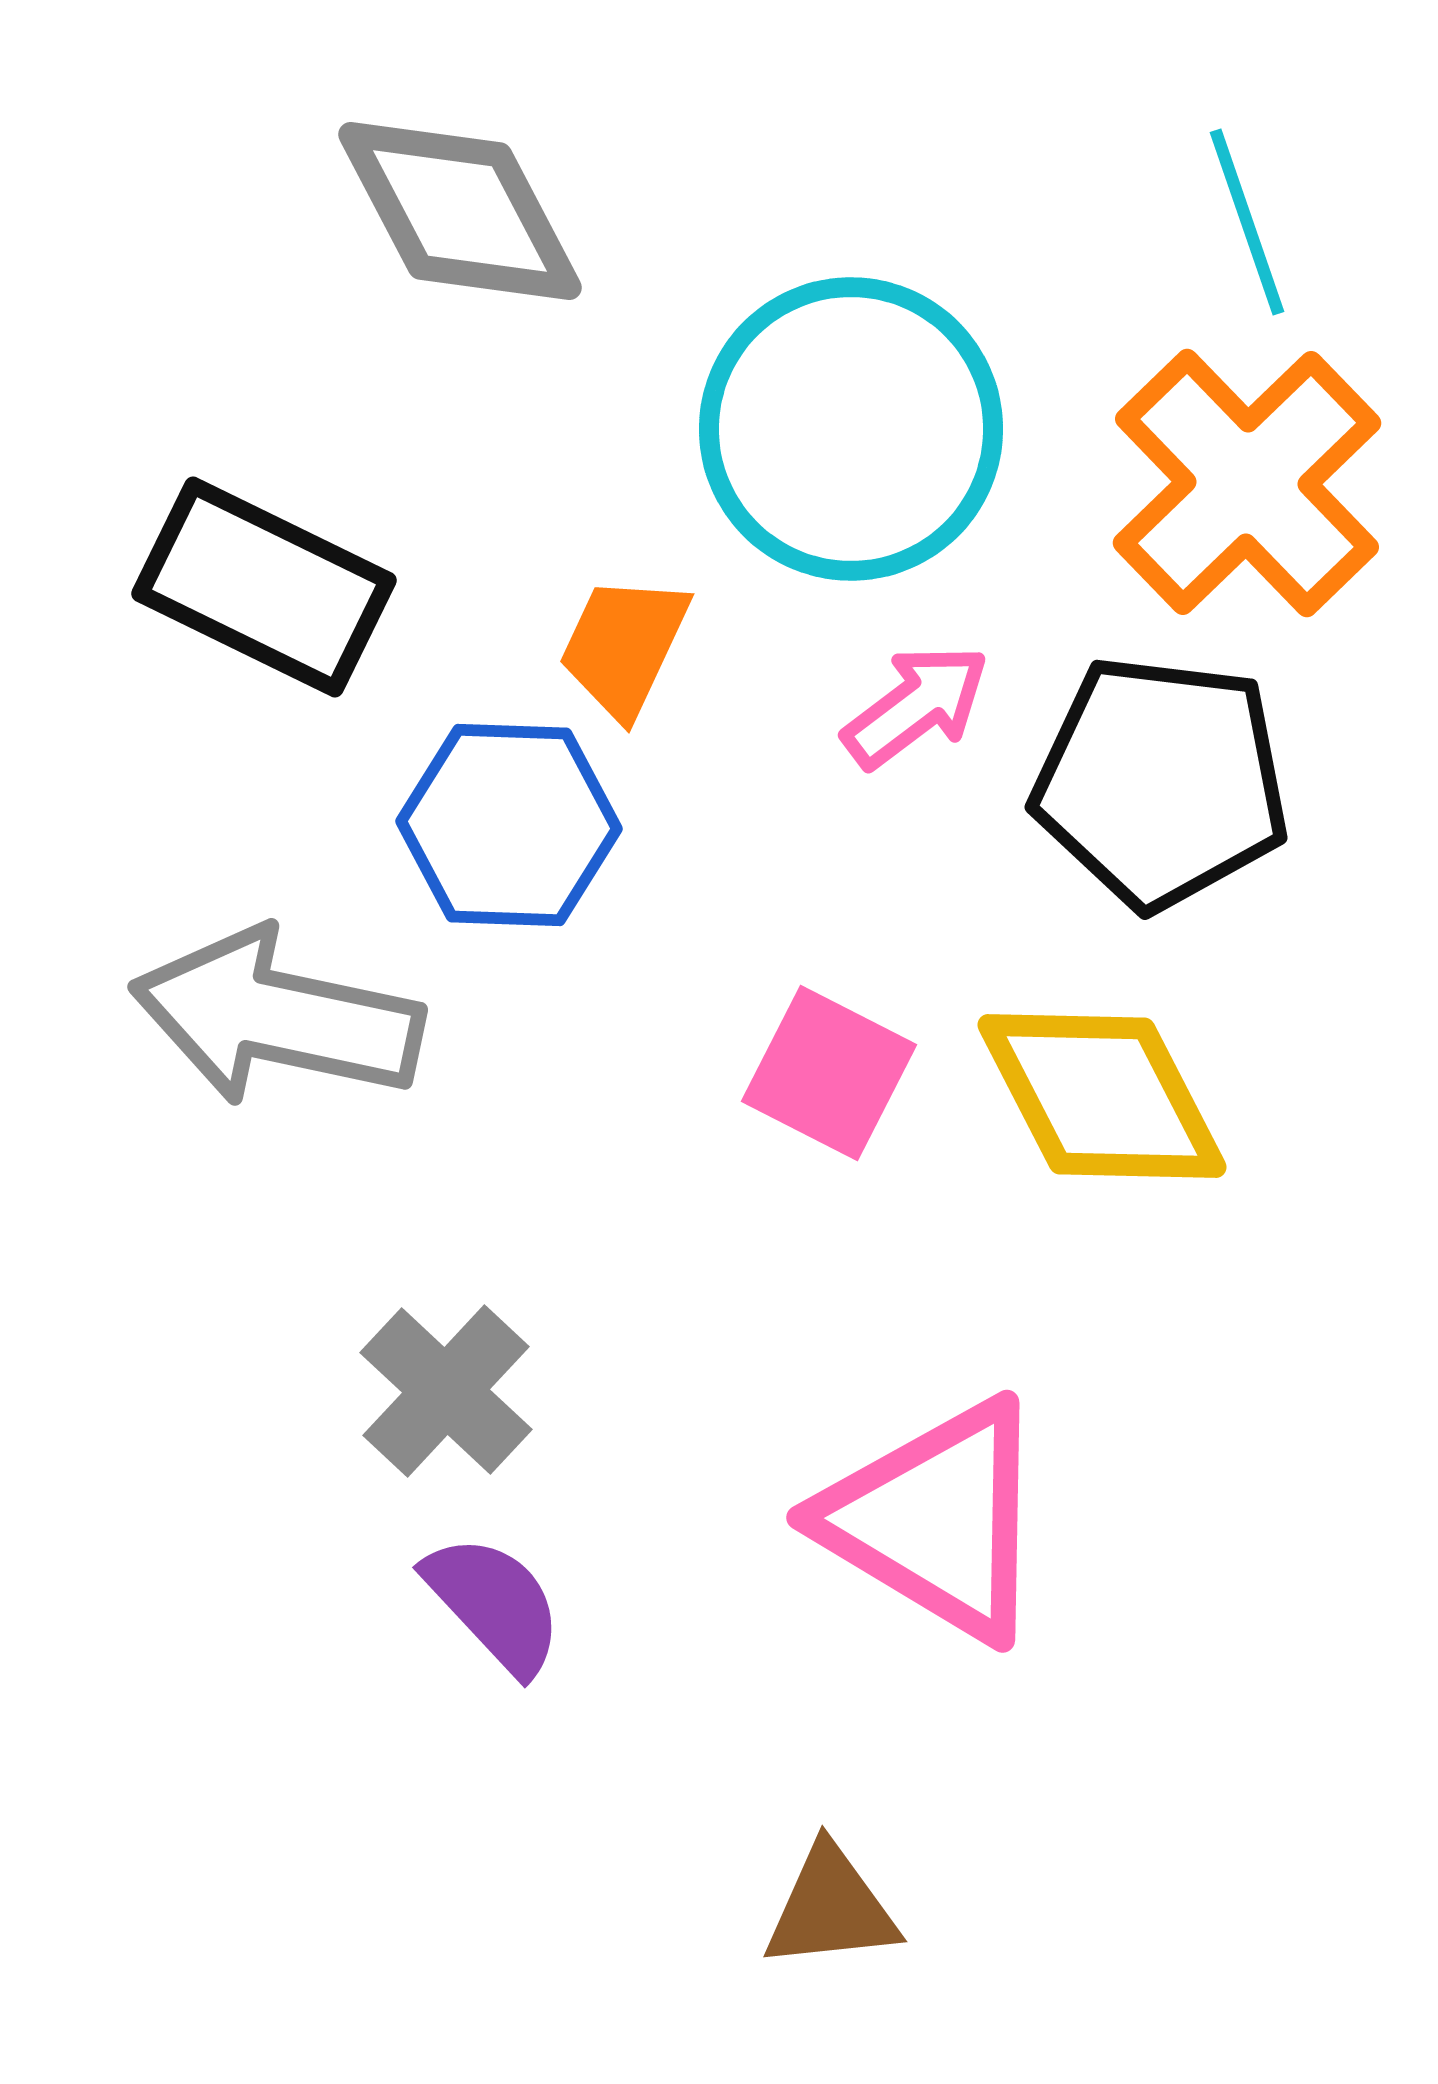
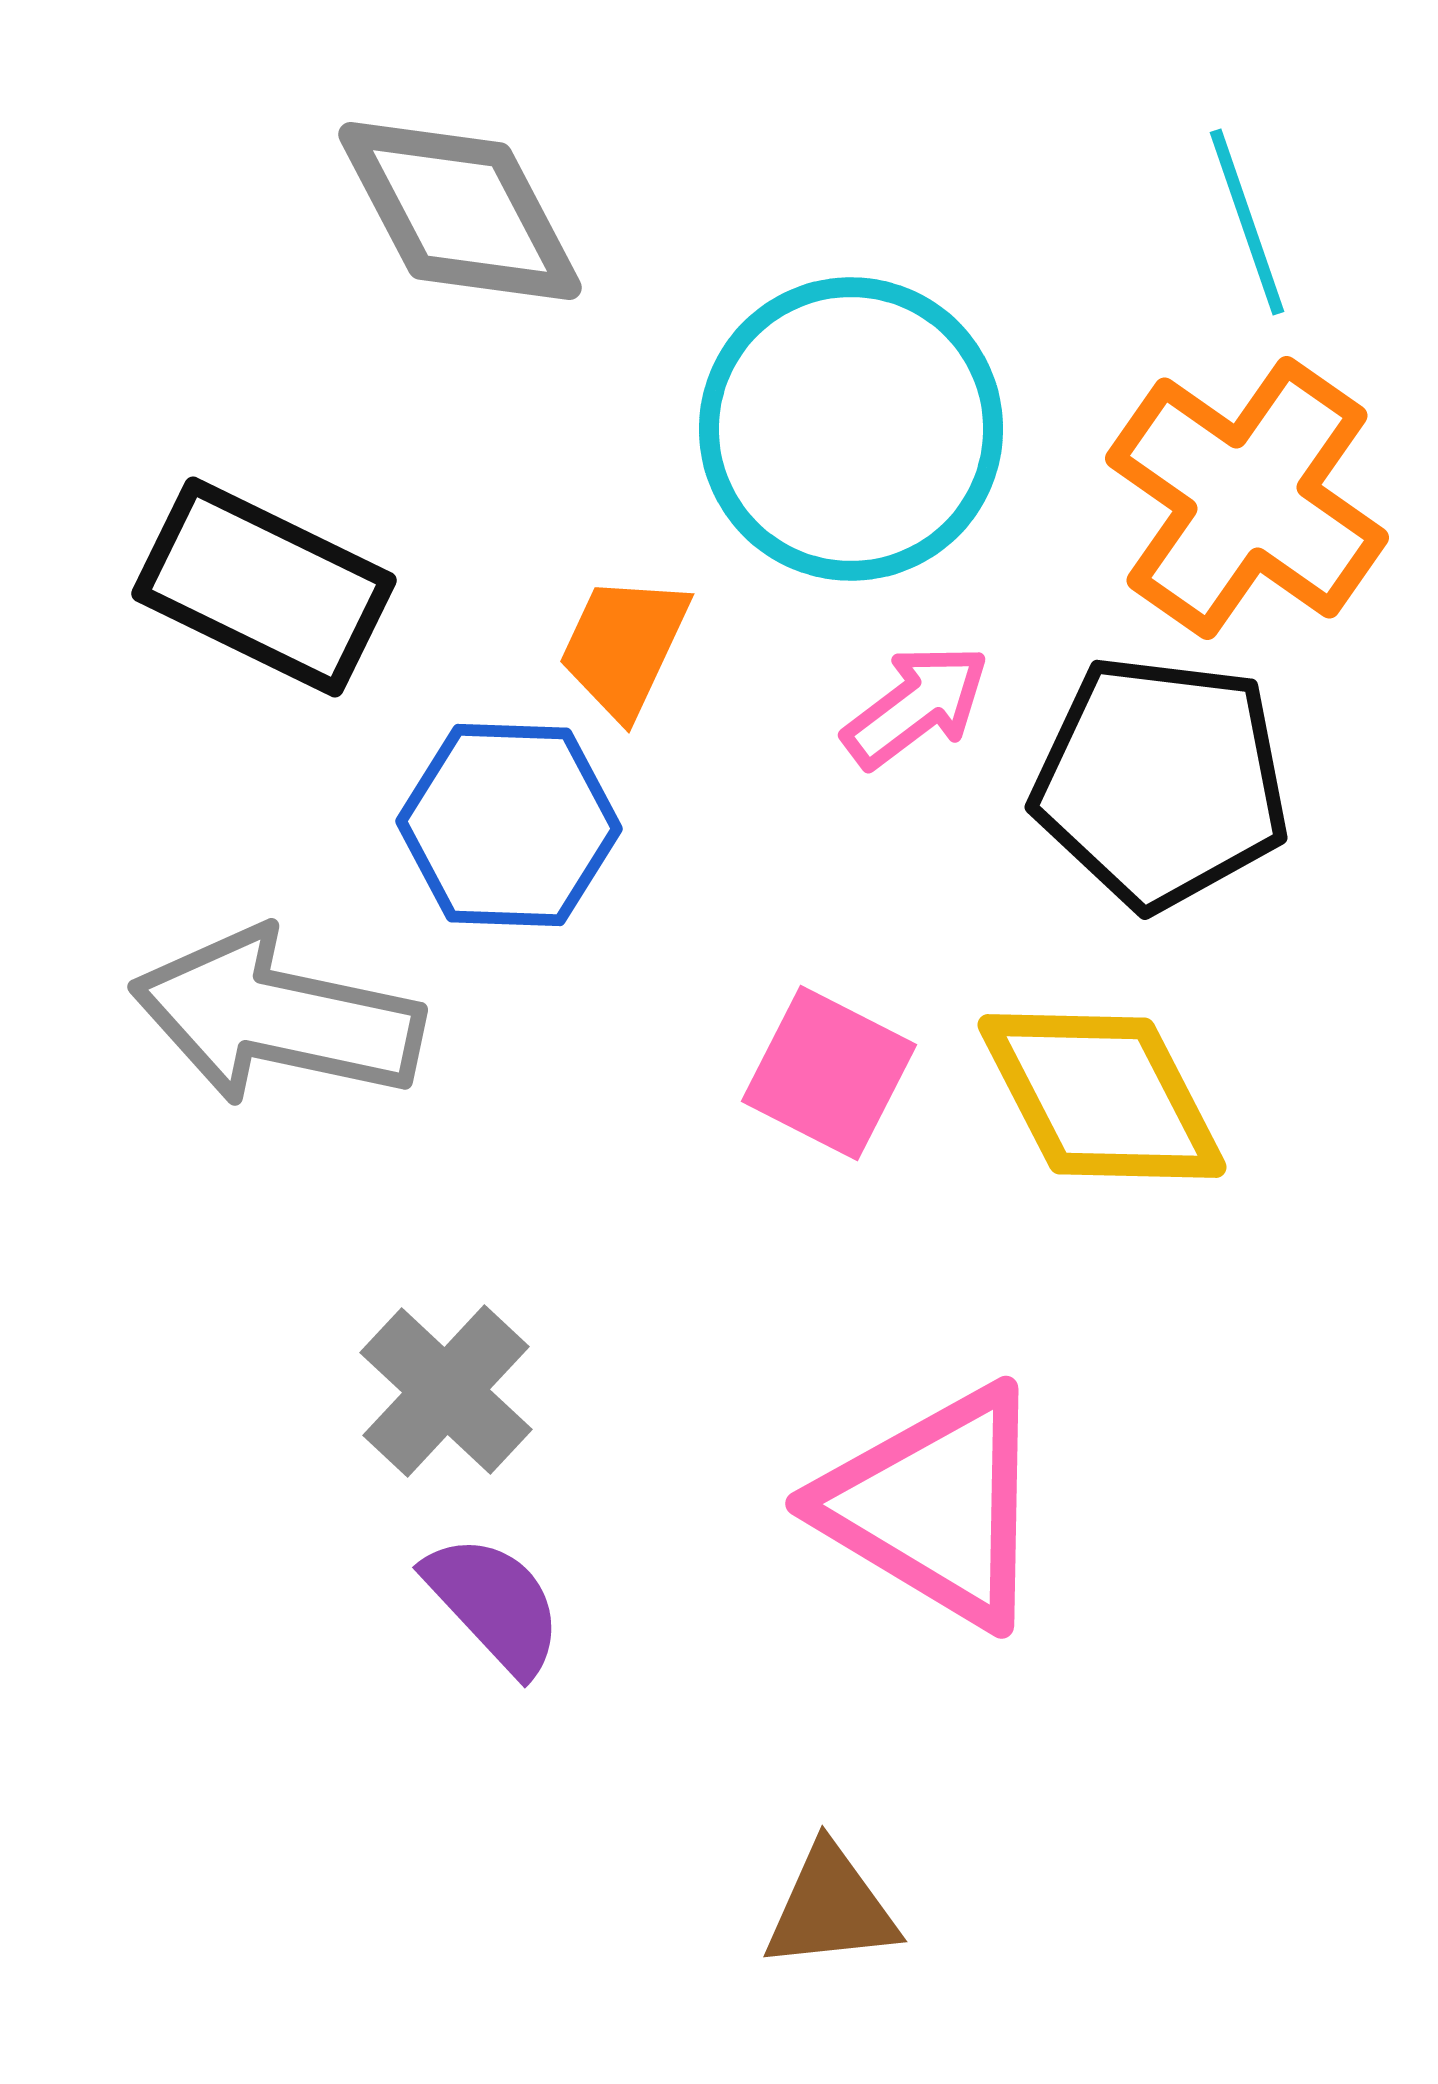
orange cross: moved 15 px down; rotated 11 degrees counterclockwise
pink triangle: moved 1 px left, 14 px up
